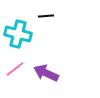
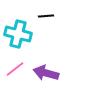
purple arrow: rotated 10 degrees counterclockwise
